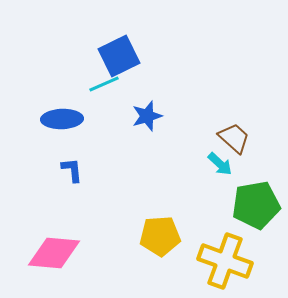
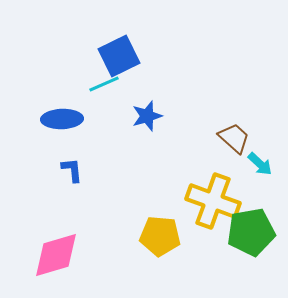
cyan arrow: moved 40 px right
green pentagon: moved 5 px left, 27 px down
yellow pentagon: rotated 9 degrees clockwise
pink diamond: moved 2 px right, 2 px down; rotated 22 degrees counterclockwise
yellow cross: moved 12 px left, 60 px up
